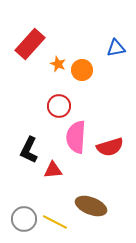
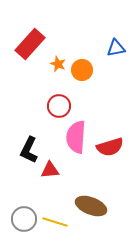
red triangle: moved 3 px left
yellow line: rotated 10 degrees counterclockwise
